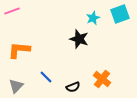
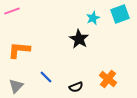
black star: rotated 12 degrees clockwise
orange cross: moved 6 px right
black semicircle: moved 3 px right
